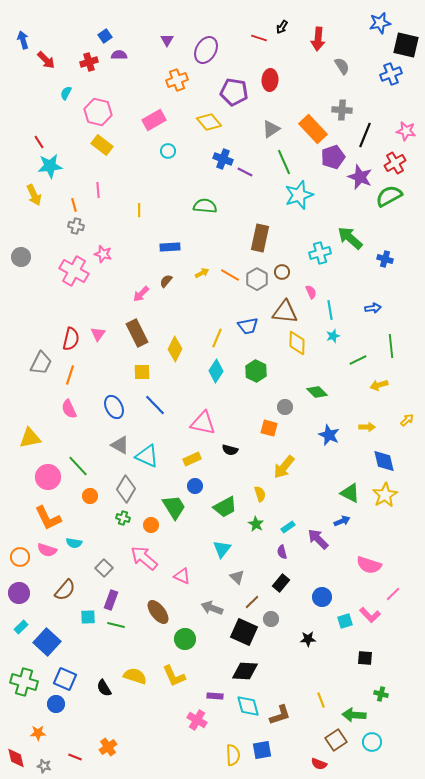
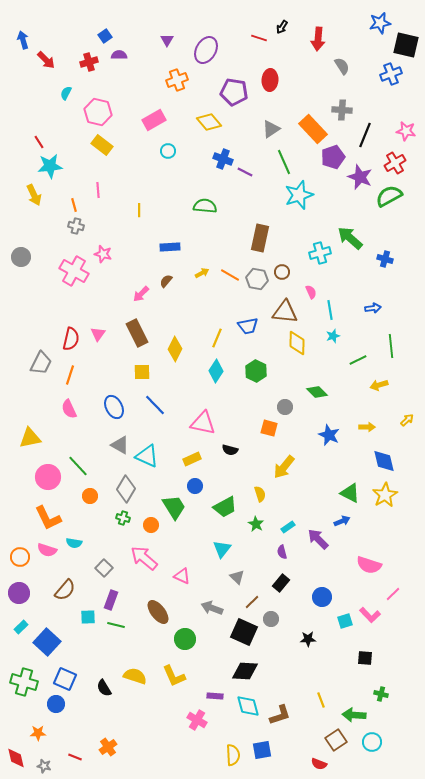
gray hexagon at (257, 279): rotated 20 degrees counterclockwise
